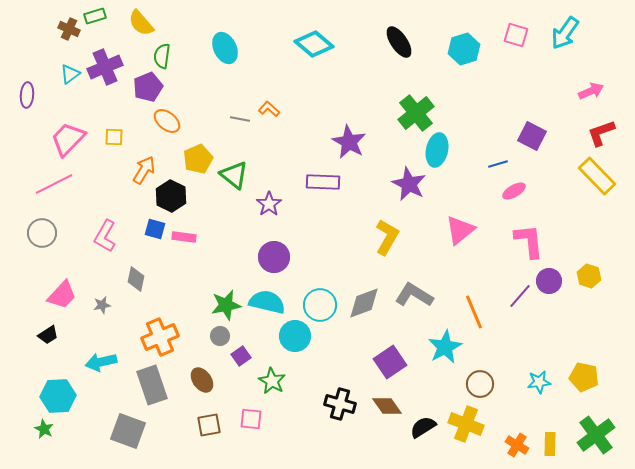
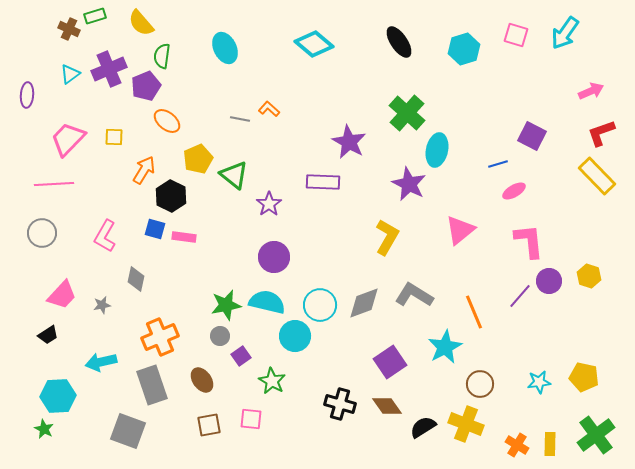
purple cross at (105, 67): moved 4 px right, 2 px down
purple pentagon at (148, 87): moved 2 px left, 1 px up
green cross at (416, 113): moved 9 px left; rotated 9 degrees counterclockwise
pink line at (54, 184): rotated 24 degrees clockwise
